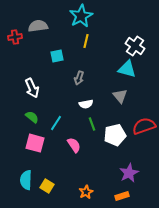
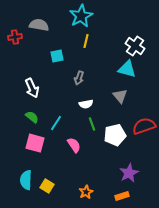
gray semicircle: moved 1 px right, 1 px up; rotated 18 degrees clockwise
